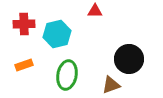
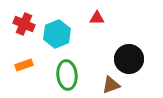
red triangle: moved 2 px right, 7 px down
red cross: rotated 25 degrees clockwise
cyan hexagon: rotated 8 degrees counterclockwise
green ellipse: rotated 16 degrees counterclockwise
